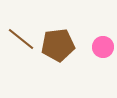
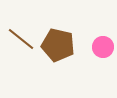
brown pentagon: rotated 20 degrees clockwise
